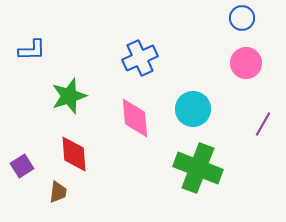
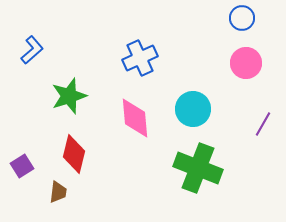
blue L-shape: rotated 40 degrees counterclockwise
red diamond: rotated 18 degrees clockwise
